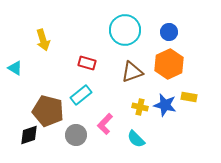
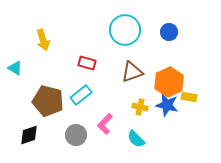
orange hexagon: moved 18 px down
blue star: moved 2 px right
brown pentagon: moved 10 px up
